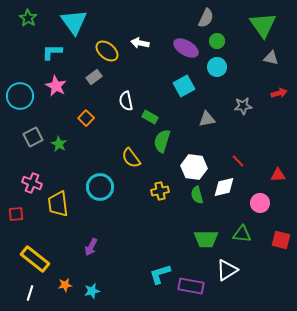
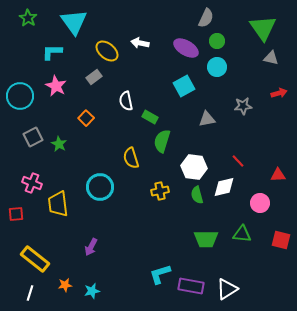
green triangle at (263, 25): moved 3 px down
yellow semicircle at (131, 158): rotated 20 degrees clockwise
white triangle at (227, 270): moved 19 px down
